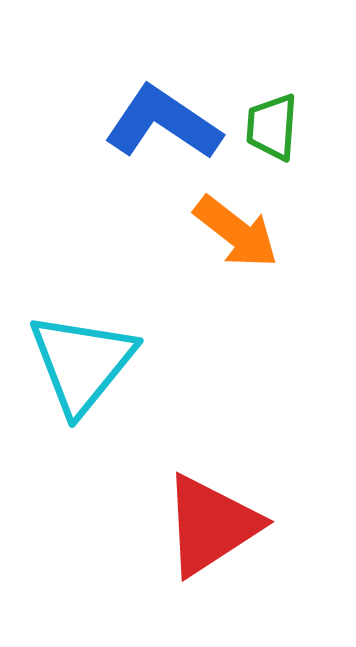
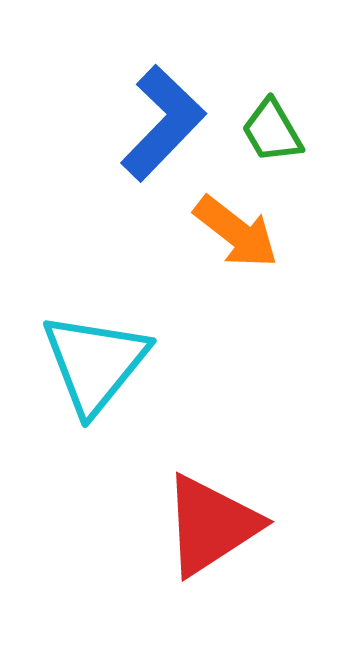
blue L-shape: rotated 100 degrees clockwise
green trapezoid: moved 4 px down; rotated 34 degrees counterclockwise
cyan triangle: moved 13 px right
